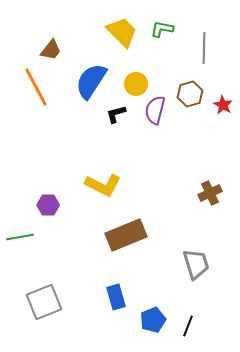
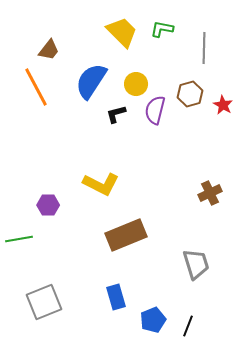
brown trapezoid: moved 2 px left
yellow L-shape: moved 2 px left, 1 px up
green line: moved 1 px left, 2 px down
